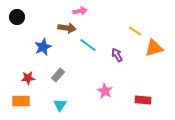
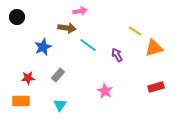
red rectangle: moved 13 px right, 13 px up; rotated 21 degrees counterclockwise
